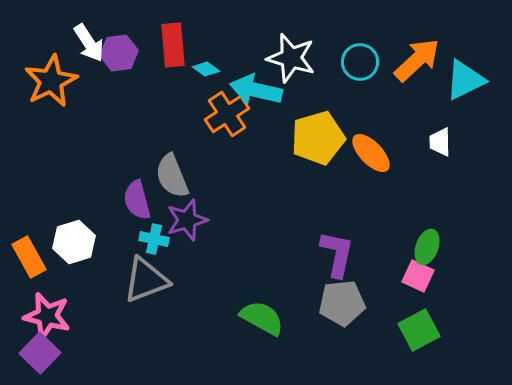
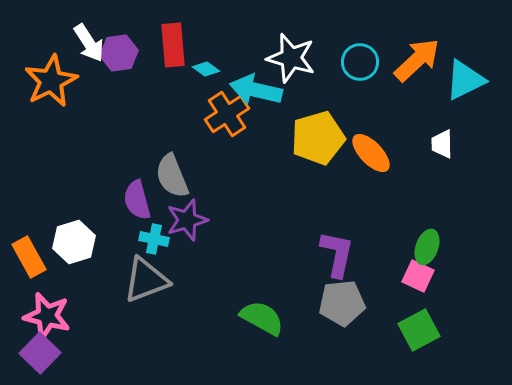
white trapezoid: moved 2 px right, 2 px down
